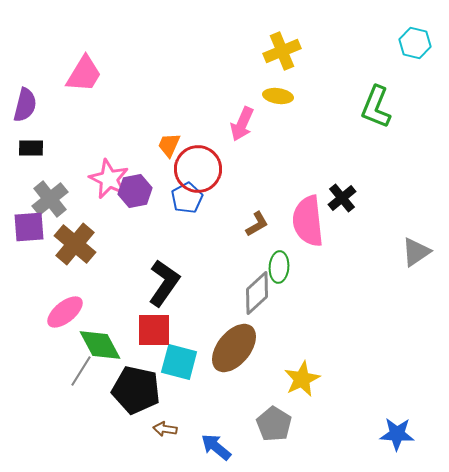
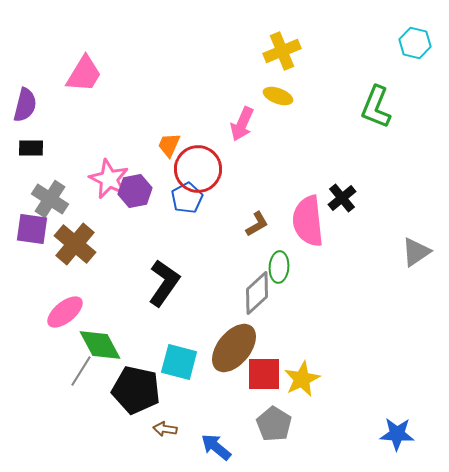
yellow ellipse: rotated 12 degrees clockwise
gray cross: rotated 18 degrees counterclockwise
purple square: moved 3 px right, 2 px down; rotated 12 degrees clockwise
red square: moved 110 px right, 44 px down
